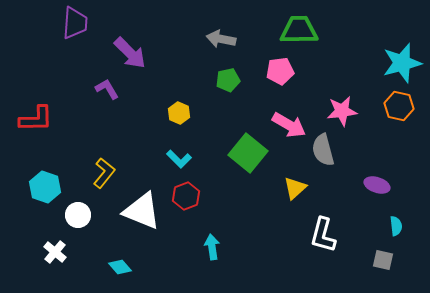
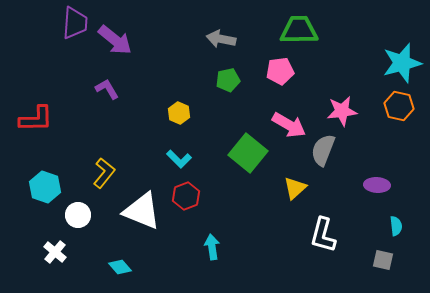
purple arrow: moved 15 px left, 13 px up; rotated 6 degrees counterclockwise
gray semicircle: rotated 36 degrees clockwise
purple ellipse: rotated 15 degrees counterclockwise
